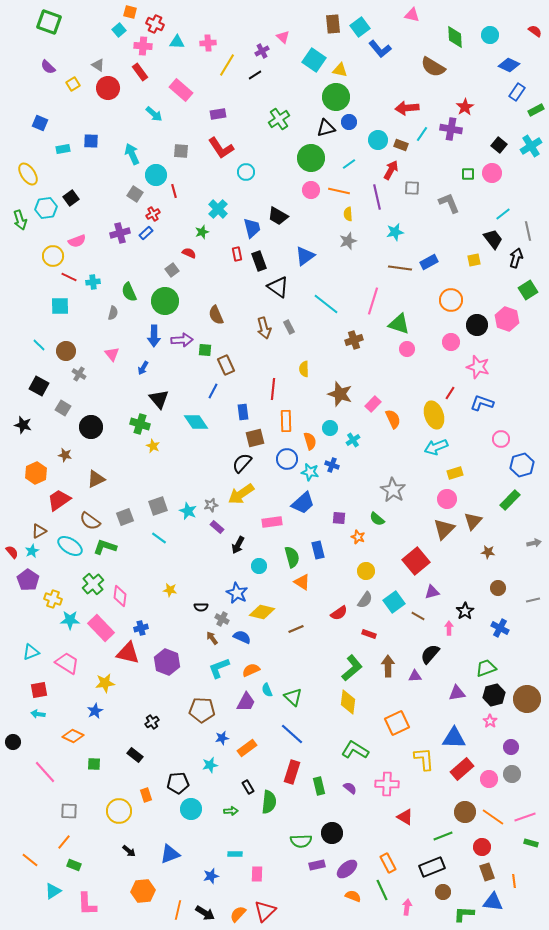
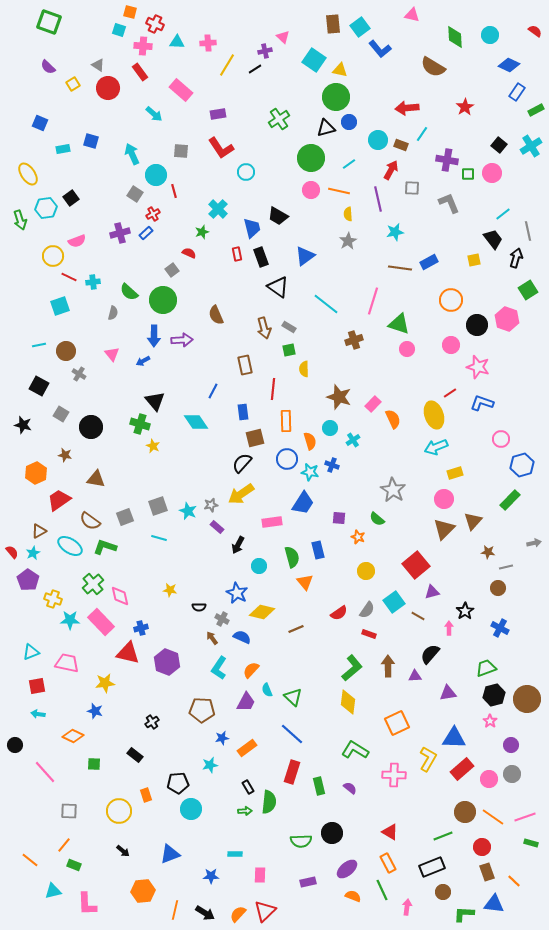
cyan square at (119, 30): rotated 32 degrees counterclockwise
purple cross at (262, 51): moved 3 px right; rotated 16 degrees clockwise
black line at (255, 75): moved 6 px up
purple cross at (451, 129): moved 4 px left, 31 px down
blue square at (91, 141): rotated 14 degrees clockwise
purple line at (377, 197): moved 1 px right, 2 px down
gray star at (348, 241): rotated 12 degrees counterclockwise
black rectangle at (259, 261): moved 2 px right, 4 px up
green semicircle at (129, 292): rotated 24 degrees counterclockwise
green circle at (165, 301): moved 2 px left, 1 px up
cyan square at (60, 306): rotated 18 degrees counterclockwise
gray rectangle at (289, 327): rotated 32 degrees counterclockwise
pink circle at (451, 342): moved 3 px down
cyan line at (39, 345): rotated 56 degrees counterclockwise
green square at (205, 350): moved 84 px right; rotated 16 degrees counterclockwise
brown rectangle at (226, 365): moved 19 px right; rotated 12 degrees clockwise
blue arrow at (143, 368): moved 7 px up; rotated 32 degrees clockwise
red line at (450, 393): rotated 24 degrees clockwise
brown star at (340, 394): moved 1 px left, 3 px down
black triangle at (159, 399): moved 4 px left, 2 px down
gray square at (63, 408): moved 2 px left, 6 px down
brown triangle at (96, 479): rotated 36 degrees clockwise
pink circle at (447, 499): moved 3 px left
blue trapezoid at (303, 503): rotated 15 degrees counterclockwise
cyan line at (159, 538): rotated 21 degrees counterclockwise
cyan star at (32, 551): moved 1 px right, 2 px down
red square at (416, 561): moved 4 px down
orange triangle at (302, 582): moved 3 px right; rotated 18 degrees clockwise
pink diamond at (120, 596): rotated 20 degrees counterclockwise
gray semicircle at (365, 600): moved 2 px right, 10 px down
gray line at (533, 600): moved 27 px left, 33 px up
black semicircle at (201, 607): moved 2 px left
pink rectangle at (101, 628): moved 6 px up
pink trapezoid at (67, 663): rotated 20 degrees counterclockwise
cyan L-shape at (219, 668): rotated 35 degrees counterclockwise
orange semicircle at (251, 670): rotated 24 degrees counterclockwise
red square at (39, 690): moved 2 px left, 4 px up
purple triangle at (457, 693): moved 9 px left
blue star at (95, 711): rotated 28 degrees counterclockwise
black circle at (13, 742): moved 2 px right, 3 px down
purple circle at (511, 747): moved 2 px up
yellow L-shape at (424, 759): moved 4 px right; rotated 35 degrees clockwise
pink cross at (387, 784): moved 7 px right, 9 px up
green arrow at (231, 811): moved 14 px right
red triangle at (405, 817): moved 15 px left, 15 px down
orange line at (64, 842): moved 3 px down
black arrow at (129, 851): moved 6 px left
purple rectangle at (317, 865): moved 9 px left, 17 px down
pink rectangle at (257, 874): moved 3 px right, 1 px down
blue star at (211, 876): rotated 14 degrees clockwise
orange line at (514, 881): rotated 40 degrees counterclockwise
cyan triangle at (53, 891): rotated 18 degrees clockwise
blue triangle at (493, 902): moved 1 px right, 2 px down
orange line at (178, 910): moved 3 px left
